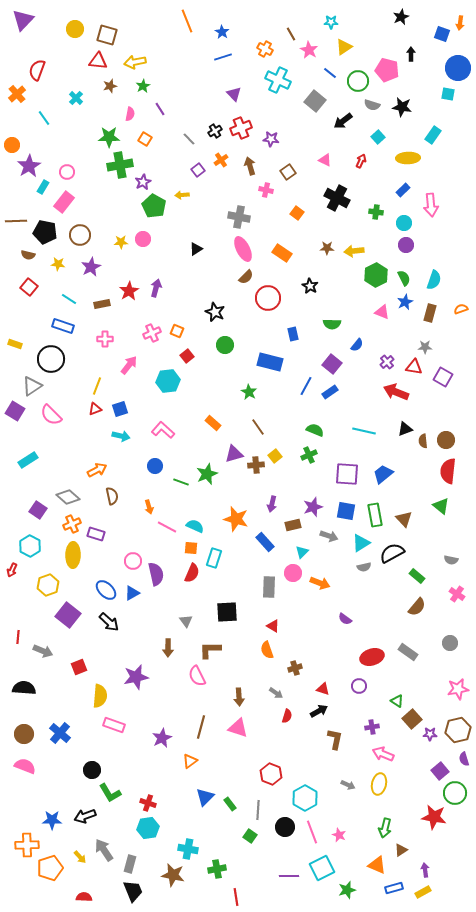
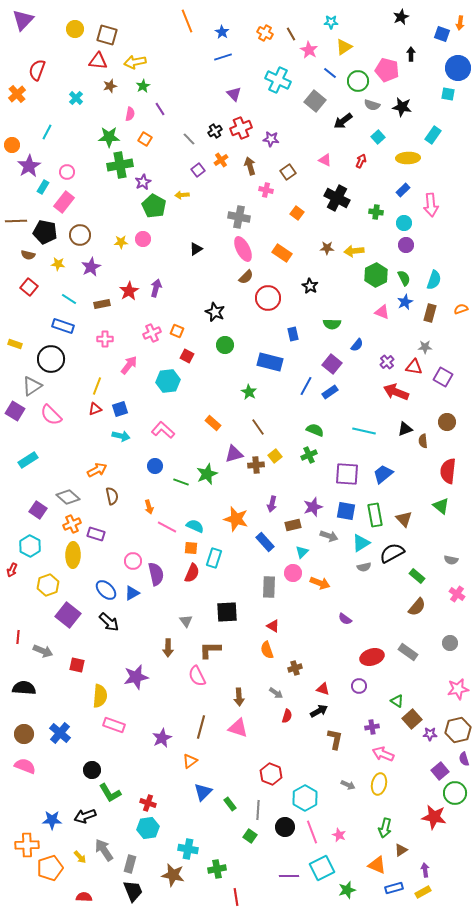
orange cross at (265, 49): moved 16 px up
cyan line at (44, 118): moved 3 px right, 14 px down; rotated 63 degrees clockwise
red square at (187, 356): rotated 24 degrees counterclockwise
brown circle at (446, 440): moved 1 px right, 18 px up
red square at (79, 667): moved 2 px left, 2 px up; rotated 35 degrees clockwise
blue triangle at (205, 797): moved 2 px left, 5 px up
